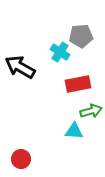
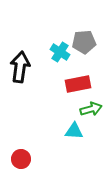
gray pentagon: moved 3 px right, 6 px down
black arrow: rotated 68 degrees clockwise
green arrow: moved 2 px up
